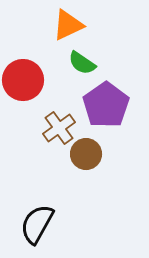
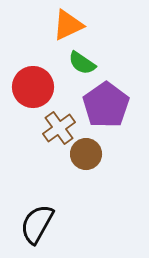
red circle: moved 10 px right, 7 px down
